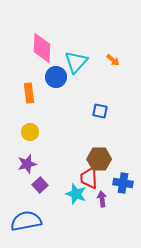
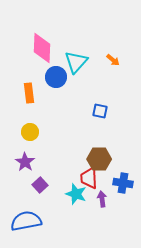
purple star: moved 2 px left, 2 px up; rotated 24 degrees counterclockwise
